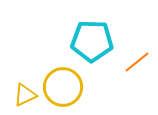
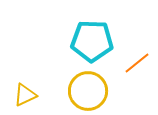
orange line: moved 1 px down
yellow circle: moved 25 px right, 4 px down
